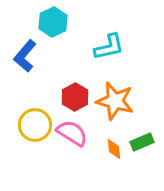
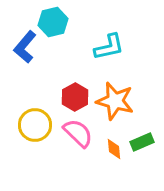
cyan hexagon: rotated 12 degrees clockwise
blue L-shape: moved 9 px up
pink semicircle: moved 6 px right; rotated 12 degrees clockwise
